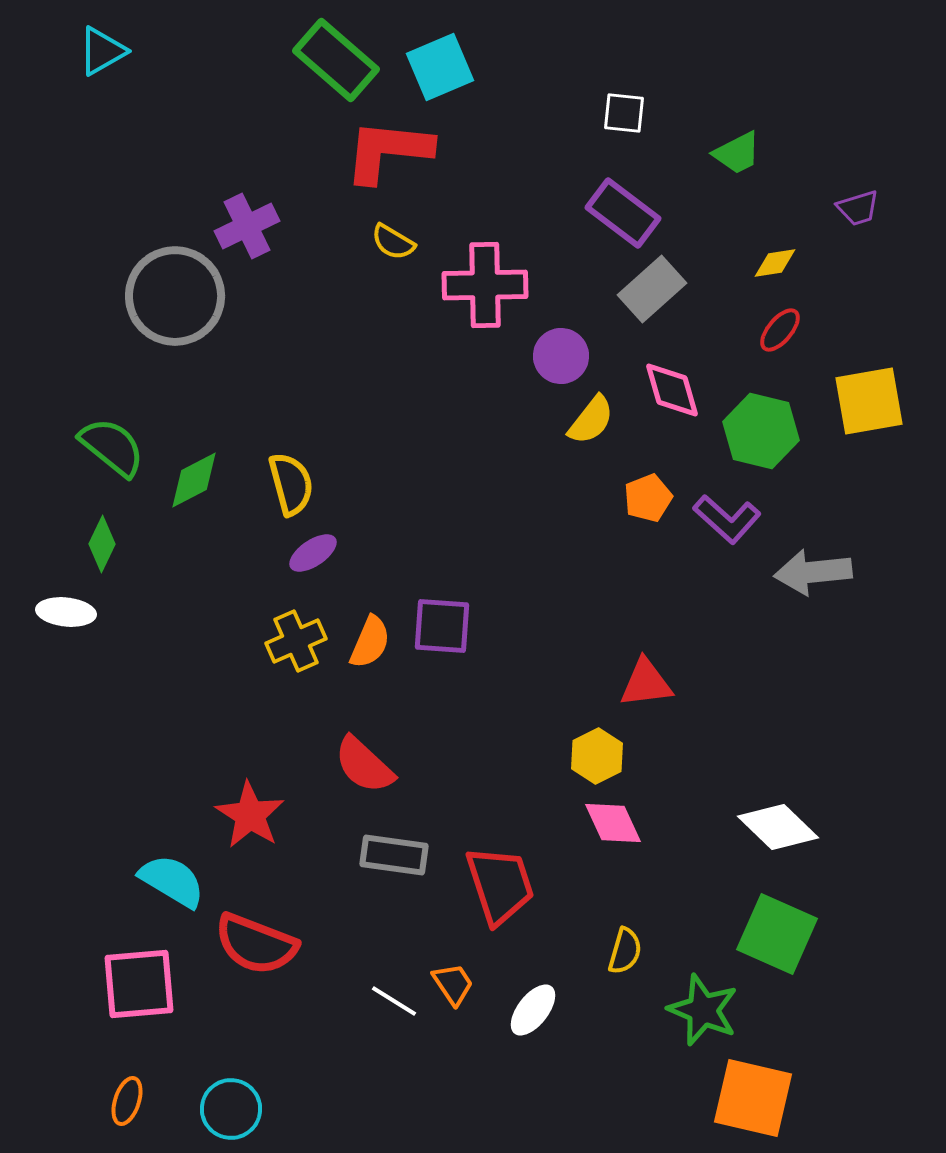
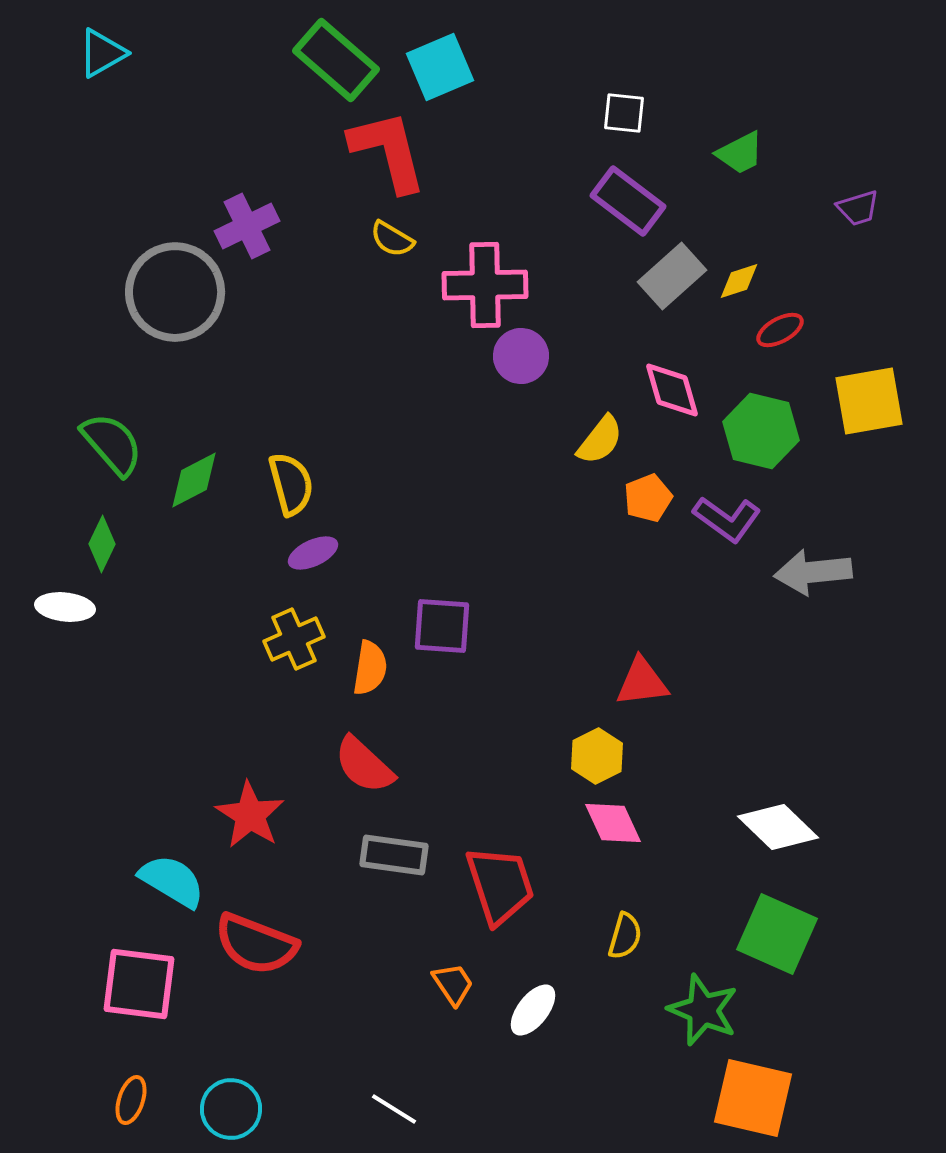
cyan triangle at (102, 51): moved 2 px down
red L-shape at (388, 151): rotated 70 degrees clockwise
green trapezoid at (737, 153): moved 3 px right
purple rectangle at (623, 213): moved 5 px right, 12 px up
yellow semicircle at (393, 242): moved 1 px left, 3 px up
yellow diamond at (775, 263): moved 36 px left, 18 px down; rotated 9 degrees counterclockwise
gray rectangle at (652, 289): moved 20 px right, 13 px up
gray circle at (175, 296): moved 4 px up
red ellipse at (780, 330): rotated 21 degrees clockwise
purple circle at (561, 356): moved 40 px left
yellow semicircle at (591, 420): moved 9 px right, 20 px down
green semicircle at (112, 447): moved 3 px up; rotated 10 degrees clockwise
purple L-shape at (727, 519): rotated 6 degrees counterclockwise
purple ellipse at (313, 553): rotated 9 degrees clockwise
white ellipse at (66, 612): moved 1 px left, 5 px up
yellow cross at (296, 641): moved 2 px left, 2 px up
orange semicircle at (370, 642): moved 26 px down; rotated 14 degrees counterclockwise
red triangle at (646, 683): moved 4 px left, 1 px up
yellow semicircle at (625, 951): moved 15 px up
pink square at (139, 984): rotated 12 degrees clockwise
white line at (394, 1001): moved 108 px down
orange ellipse at (127, 1101): moved 4 px right, 1 px up
